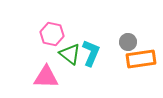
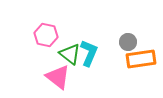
pink hexagon: moved 6 px left, 1 px down
cyan L-shape: moved 2 px left
pink triangle: moved 12 px right; rotated 36 degrees clockwise
